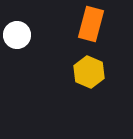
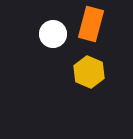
white circle: moved 36 px right, 1 px up
